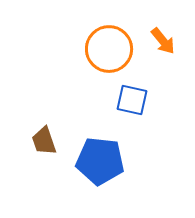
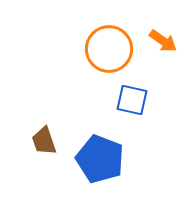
orange arrow: rotated 16 degrees counterclockwise
blue pentagon: moved 2 px up; rotated 15 degrees clockwise
